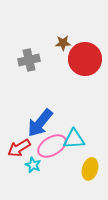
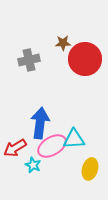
blue arrow: rotated 148 degrees clockwise
red arrow: moved 4 px left
